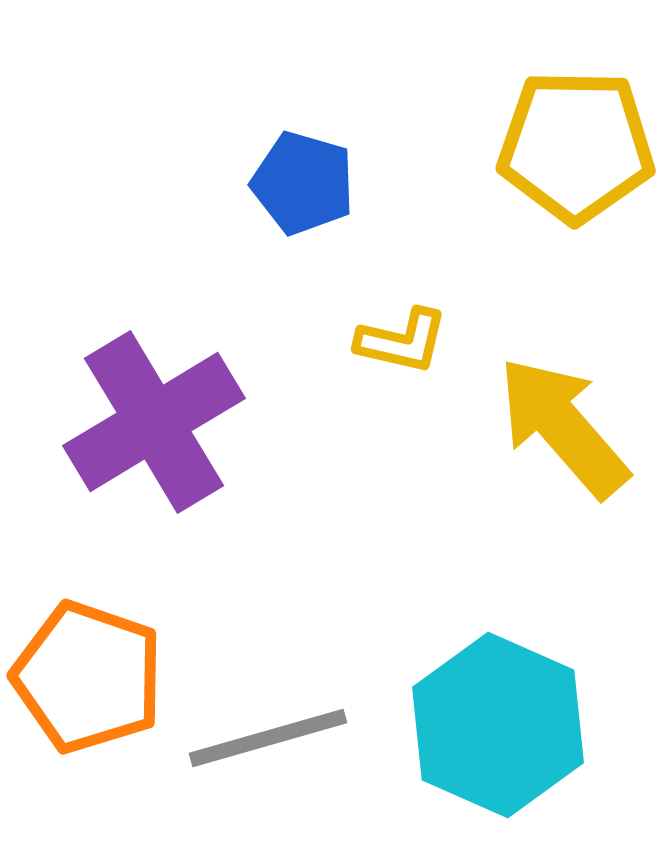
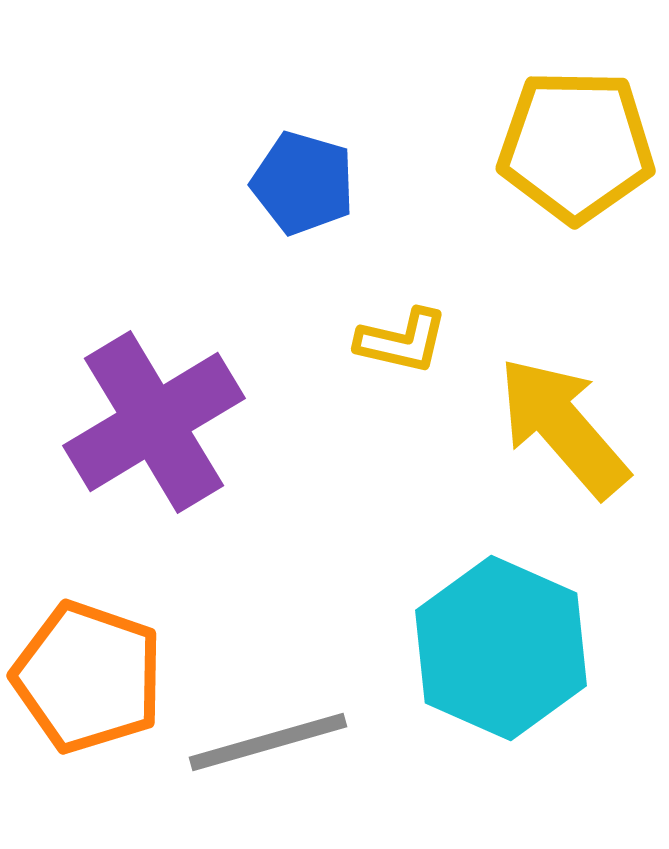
cyan hexagon: moved 3 px right, 77 px up
gray line: moved 4 px down
